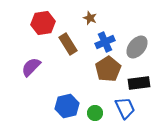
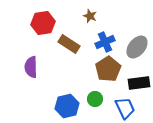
brown star: moved 2 px up
brown rectangle: moved 1 px right; rotated 25 degrees counterclockwise
purple semicircle: rotated 45 degrees counterclockwise
green circle: moved 14 px up
